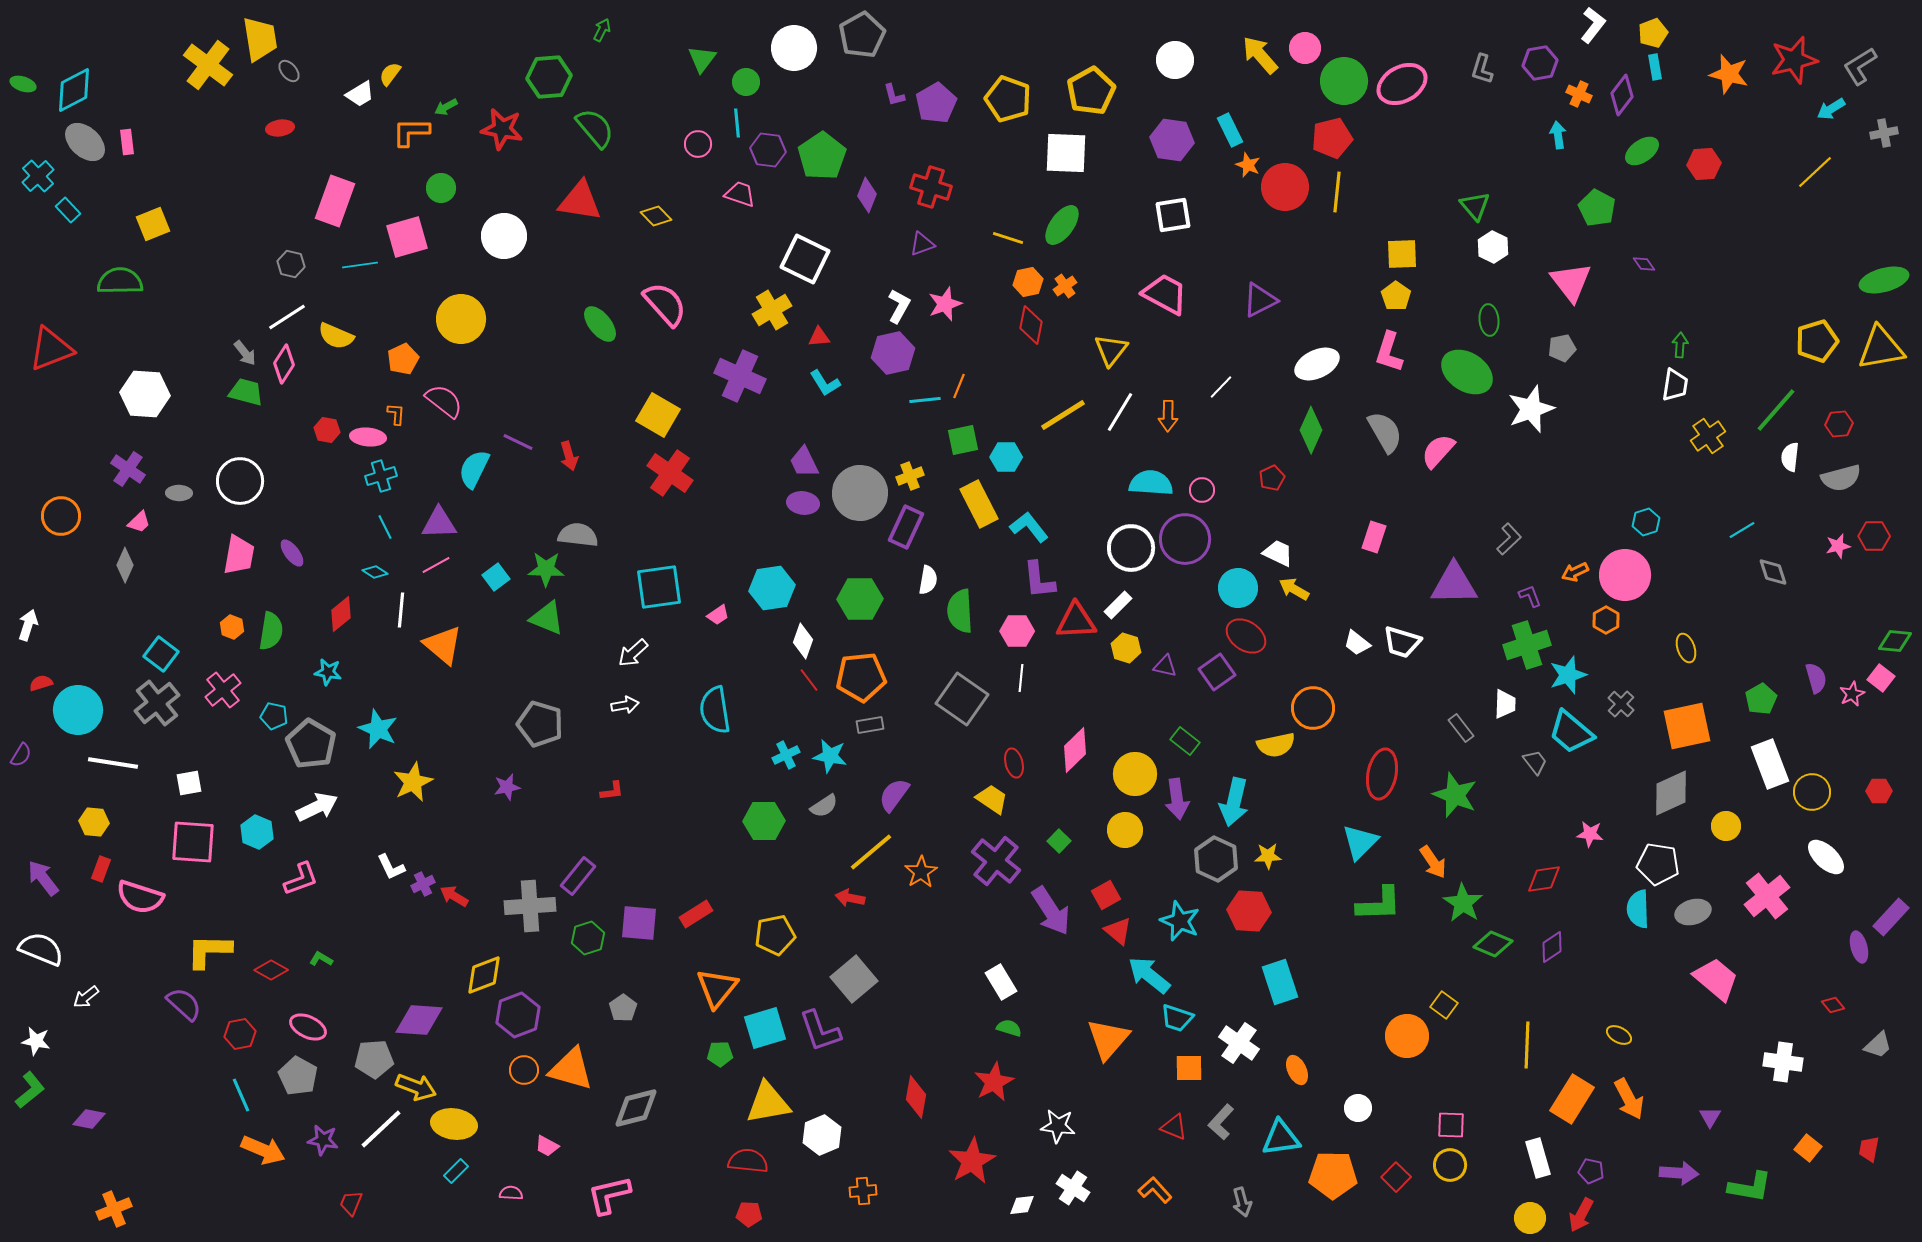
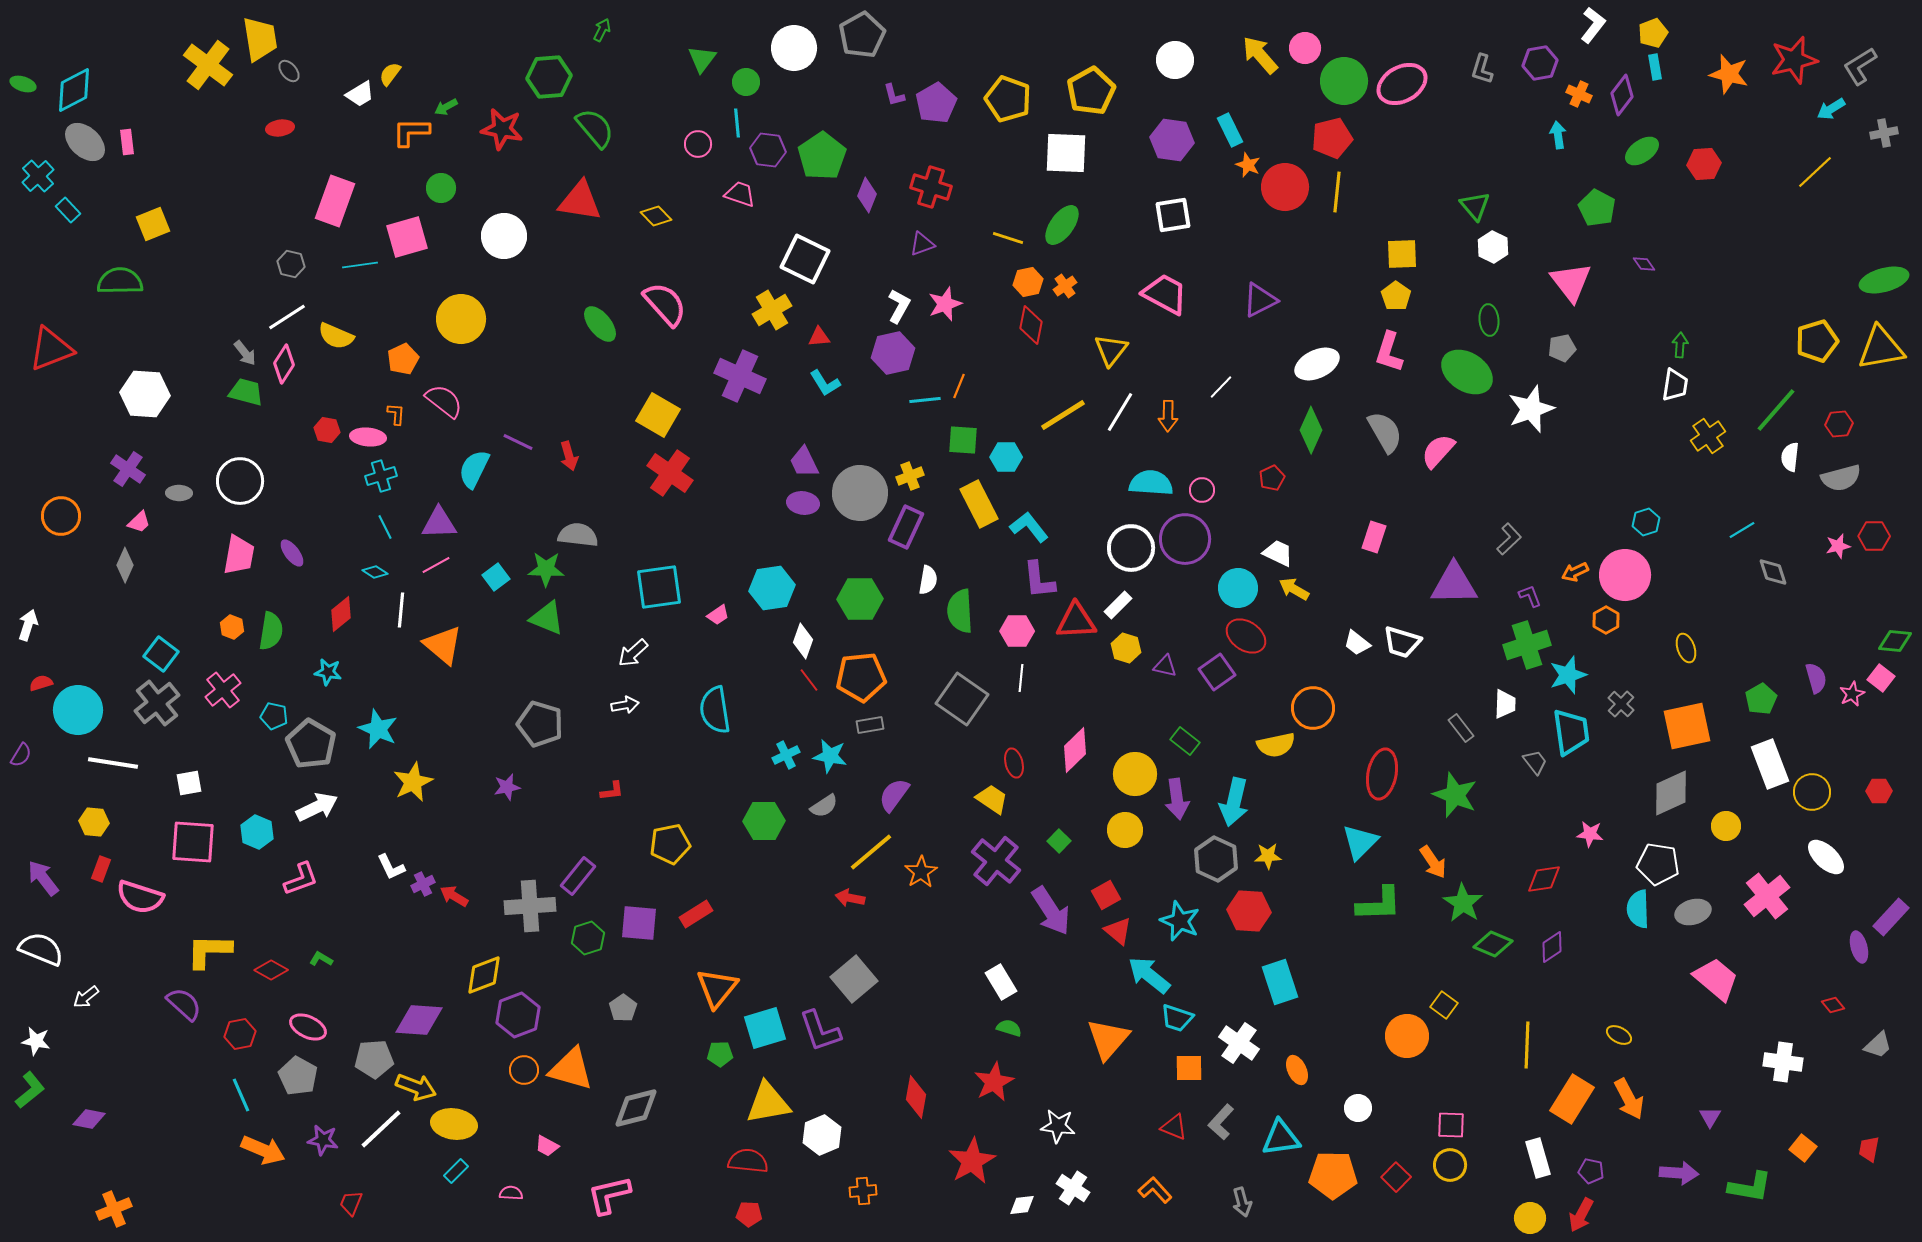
green square at (963, 440): rotated 16 degrees clockwise
cyan trapezoid at (1571, 732): rotated 138 degrees counterclockwise
yellow pentagon at (775, 935): moved 105 px left, 91 px up
orange square at (1808, 1148): moved 5 px left
